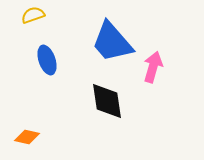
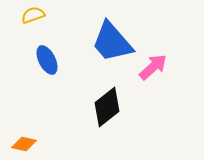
blue ellipse: rotated 8 degrees counterclockwise
pink arrow: rotated 32 degrees clockwise
black diamond: moved 6 px down; rotated 60 degrees clockwise
orange diamond: moved 3 px left, 7 px down
